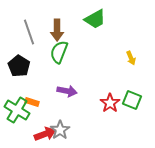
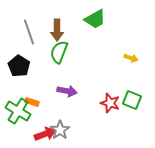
yellow arrow: rotated 48 degrees counterclockwise
red star: rotated 18 degrees counterclockwise
green cross: moved 1 px right, 1 px down
